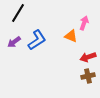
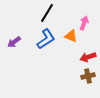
black line: moved 29 px right
blue L-shape: moved 9 px right, 1 px up
